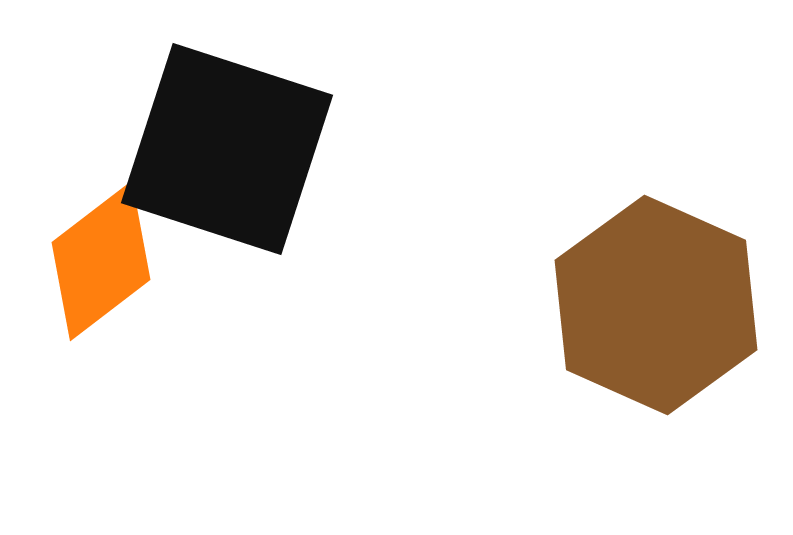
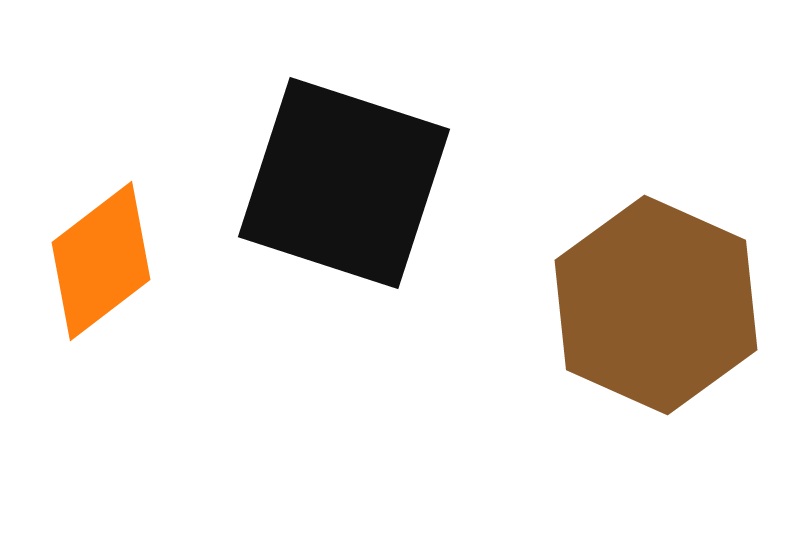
black square: moved 117 px right, 34 px down
